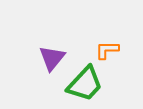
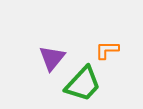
green trapezoid: moved 2 px left
